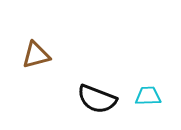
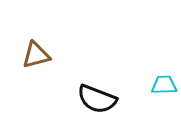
cyan trapezoid: moved 16 px right, 11 px up
